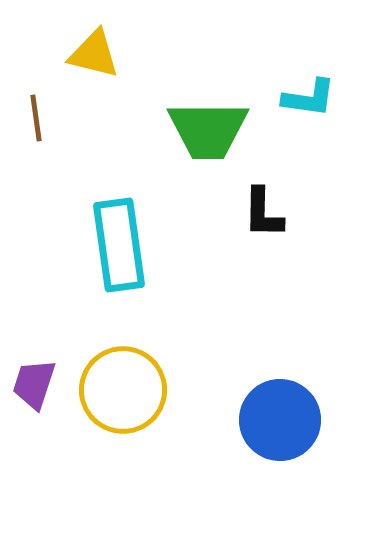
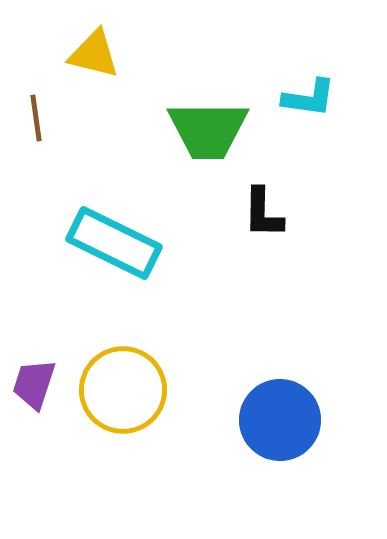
cyan rectangle: moved 5 px left, 2 px up; rotated 56 degrees counterclockwise
